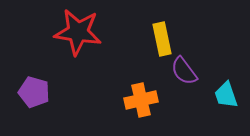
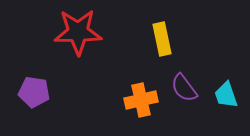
red star: rotated 9 degrees counterclockwise
purple semicircle: moved 17 px down
purple pentagon: rotated 8 degrees counterclockwise
